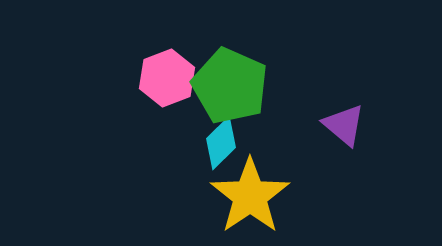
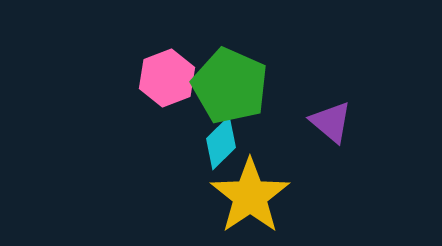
purple triangle: moved 13 px left, 3 px up
